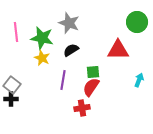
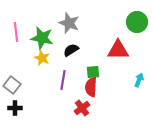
red semicircle: rotated 30 degrees counterclockwise
black cross: moved 4 px right, 9 px down
red cross: rotated 28 degrees counterclockwise
